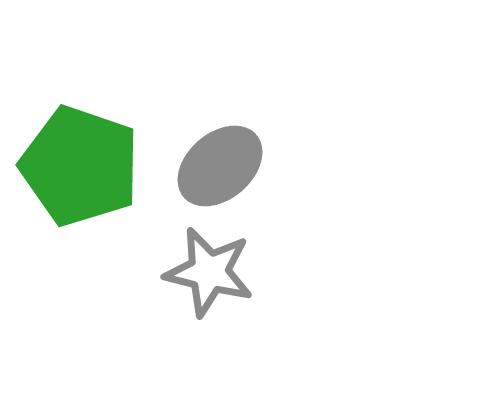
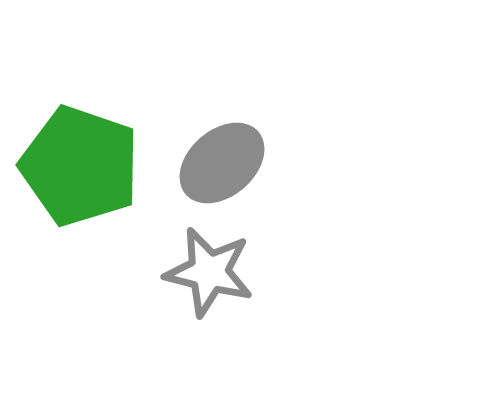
gray ellipse: moved 2 px right, 3 px up
